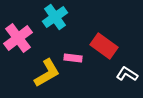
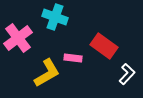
cyan cross: rotated 35 degrees counterclockwise
white L-shape: rotated 100 degrees clockwise
